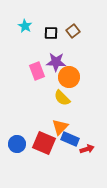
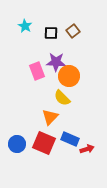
orange circle: moved 1 px up
orange triangle: moved 10 px left, 10 px up
